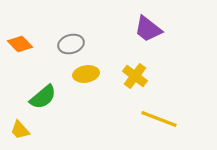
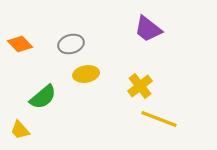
yellow cross: moved 5 px right, 10 px down; rotated 15 degrees clockwise
